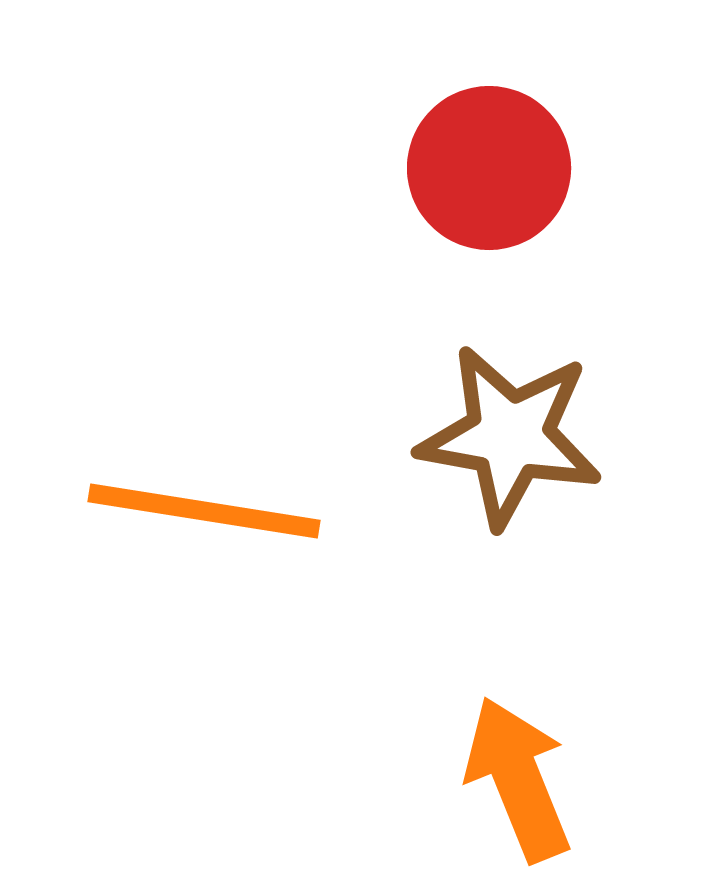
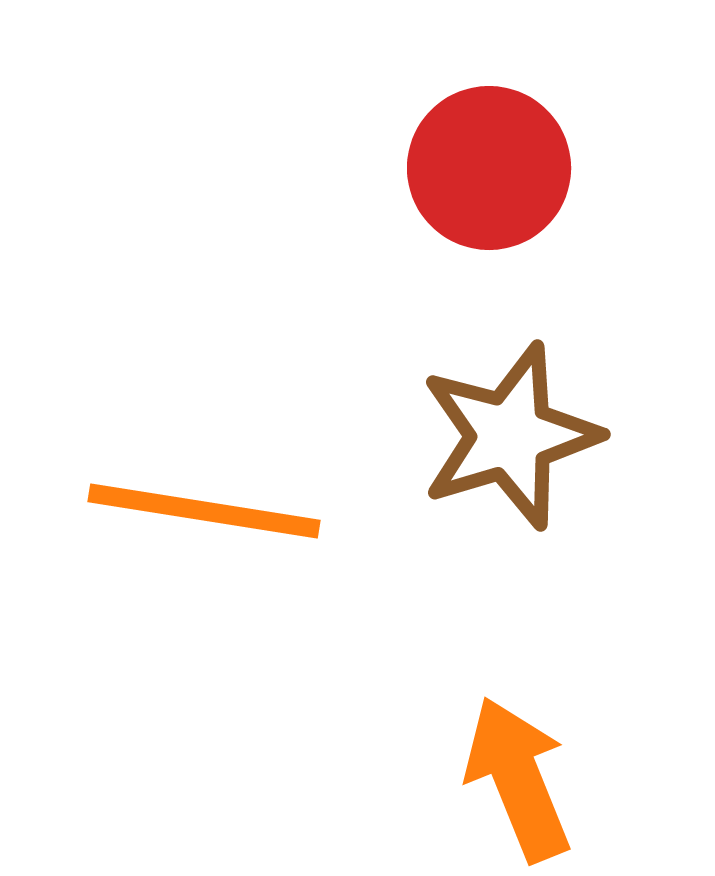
brown star: rotated 27 degrees counterclockwise
